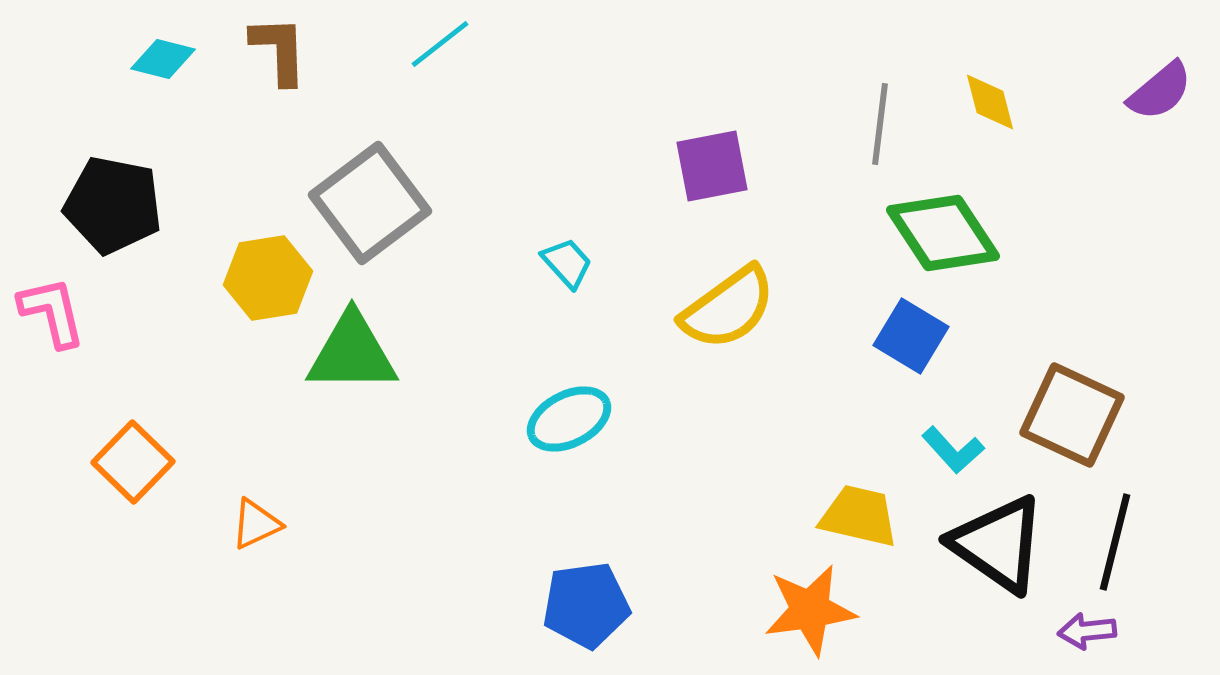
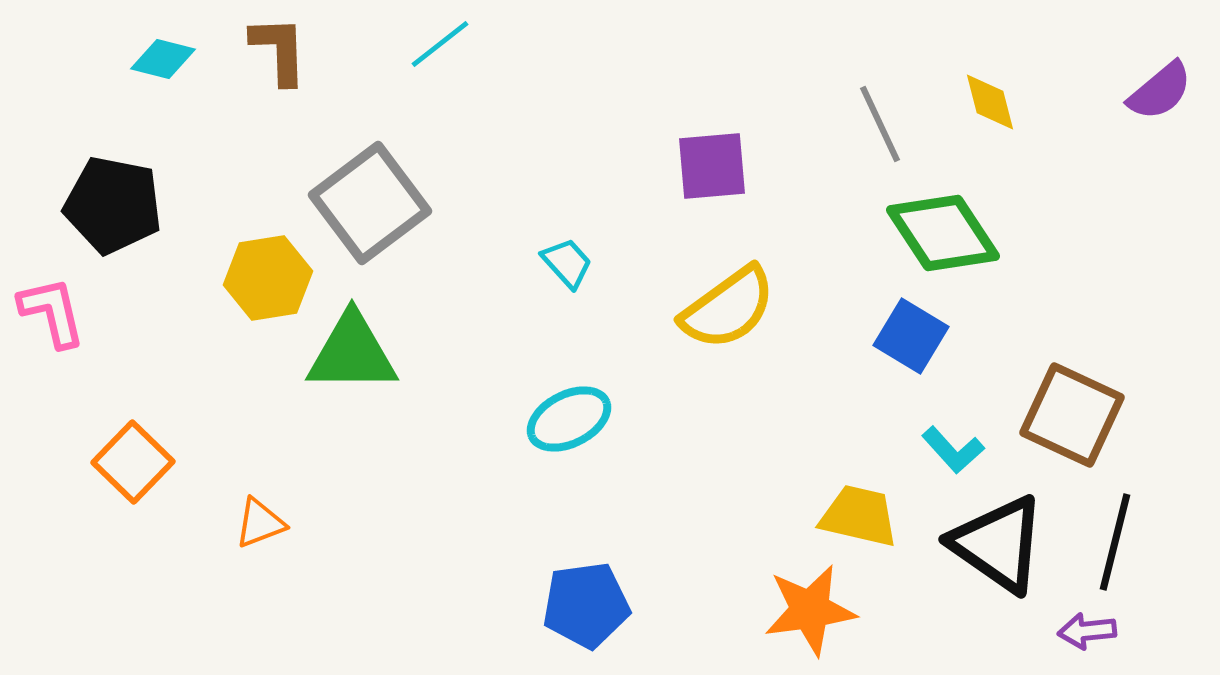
gray line: rotated 32 degrees counterclockwise
purple square: rotated 6 degrees clockwise
orange triangle: moved 4 px right, 1 px up; rotated 4 degrees clockwise
